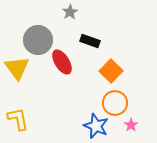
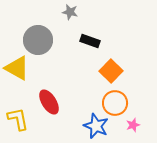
gray star: rotated 28 degrees counterclockwise
red ellipse: moved 13 px left, 40 px down
yellow triangle: rotated 24 degrees counterclockwise
pink star: moved 2 px right; rotated 16 degrees clockwise
